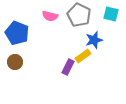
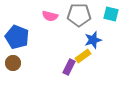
gray pentagon: rotated 25 degrees counterclockwise
blue pentagon: moved 4 px down
blue star: moved 1 px left
brown circle: moved 2 px left, 1 px down
purple rectangle: moved 1 px right
